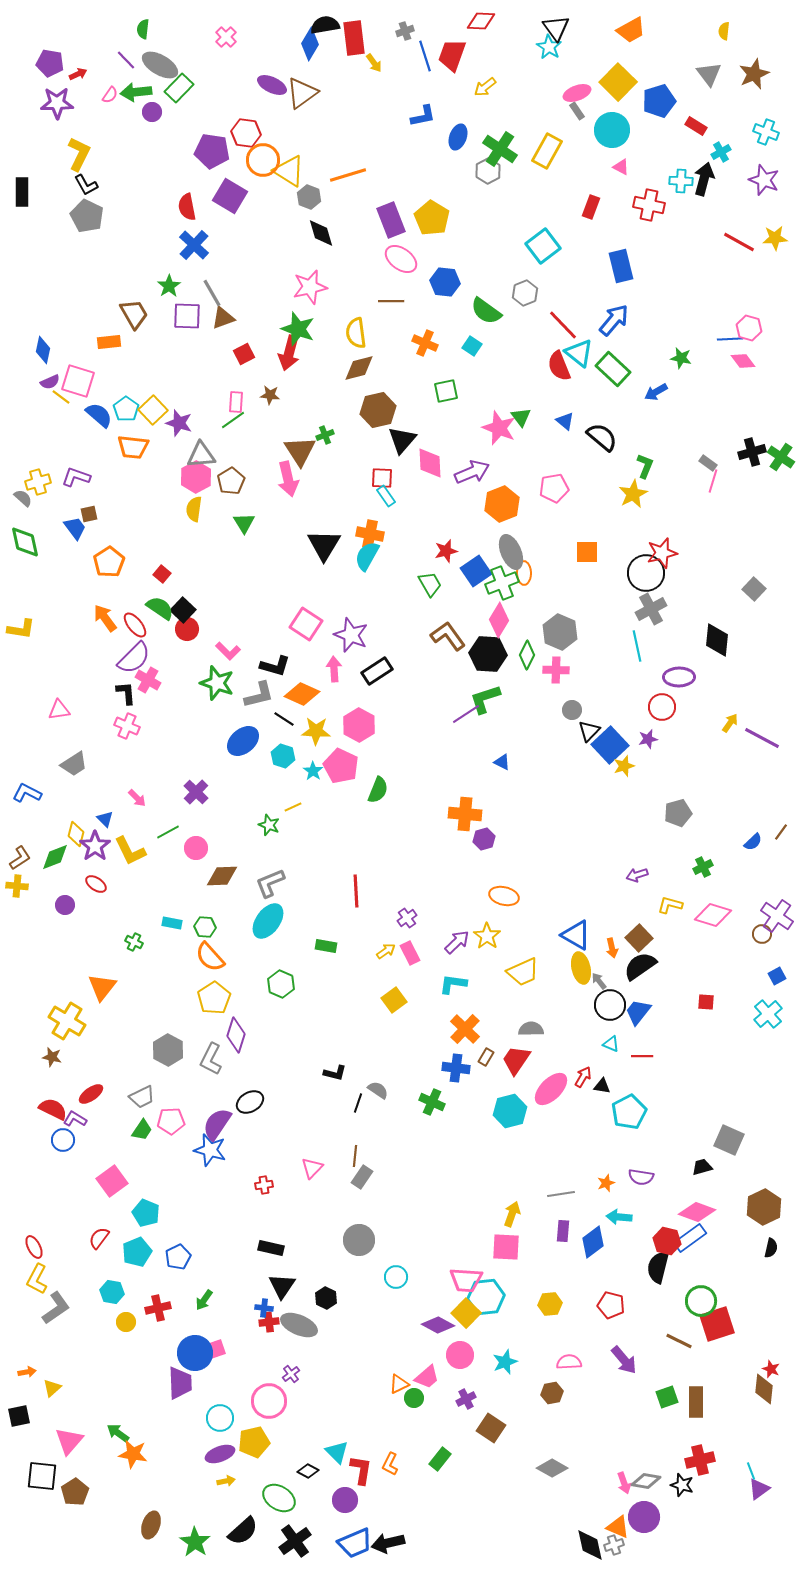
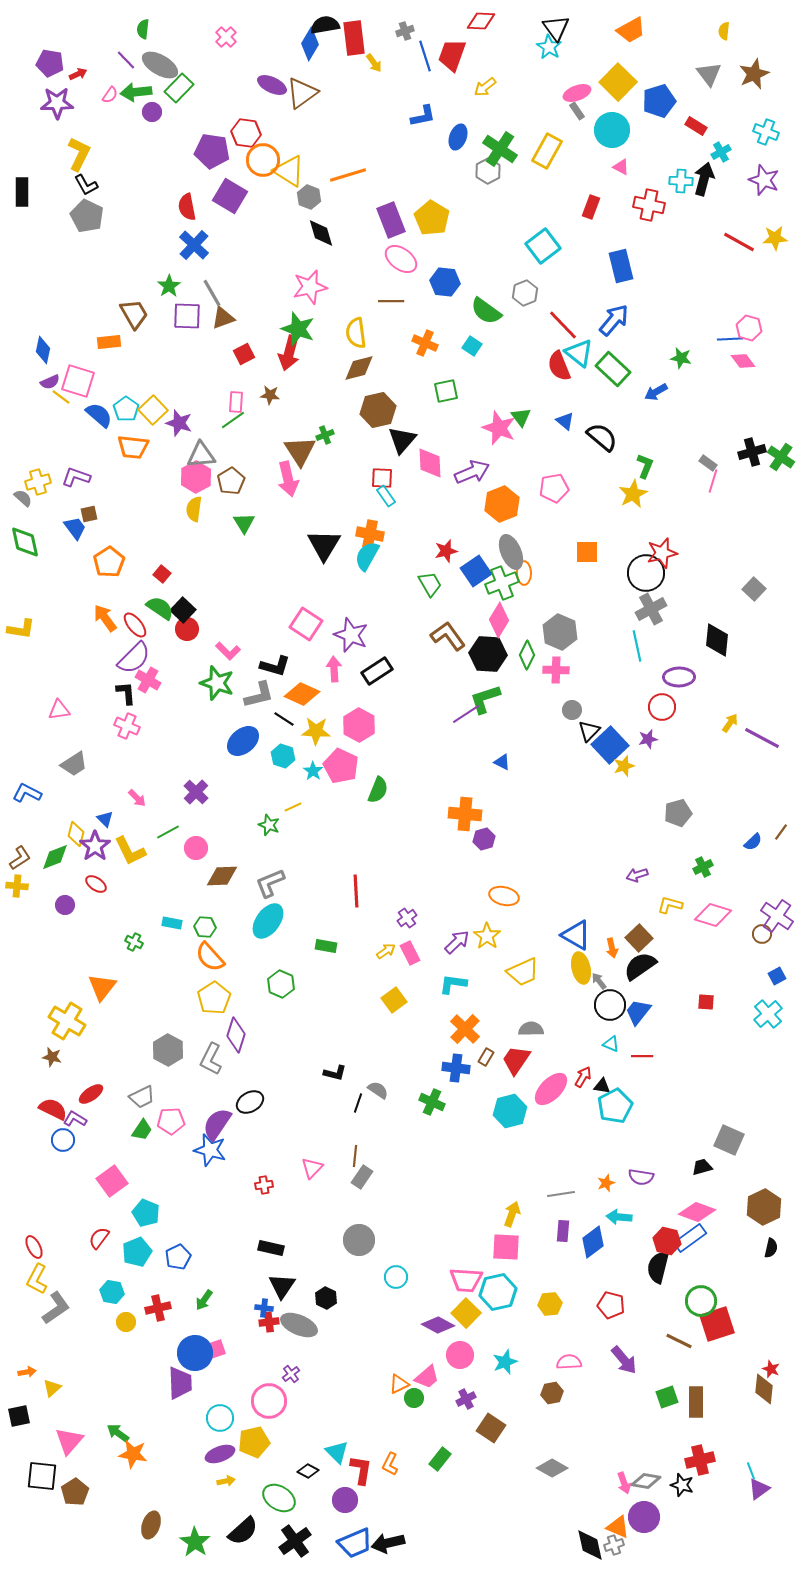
cyan pentagon at (629, 1112): moved 14 px left, 6 px up
cyan hexagon at (486, 1297): moved 12 px right, 5 px up; rotated 6 degrees counterclockwise
